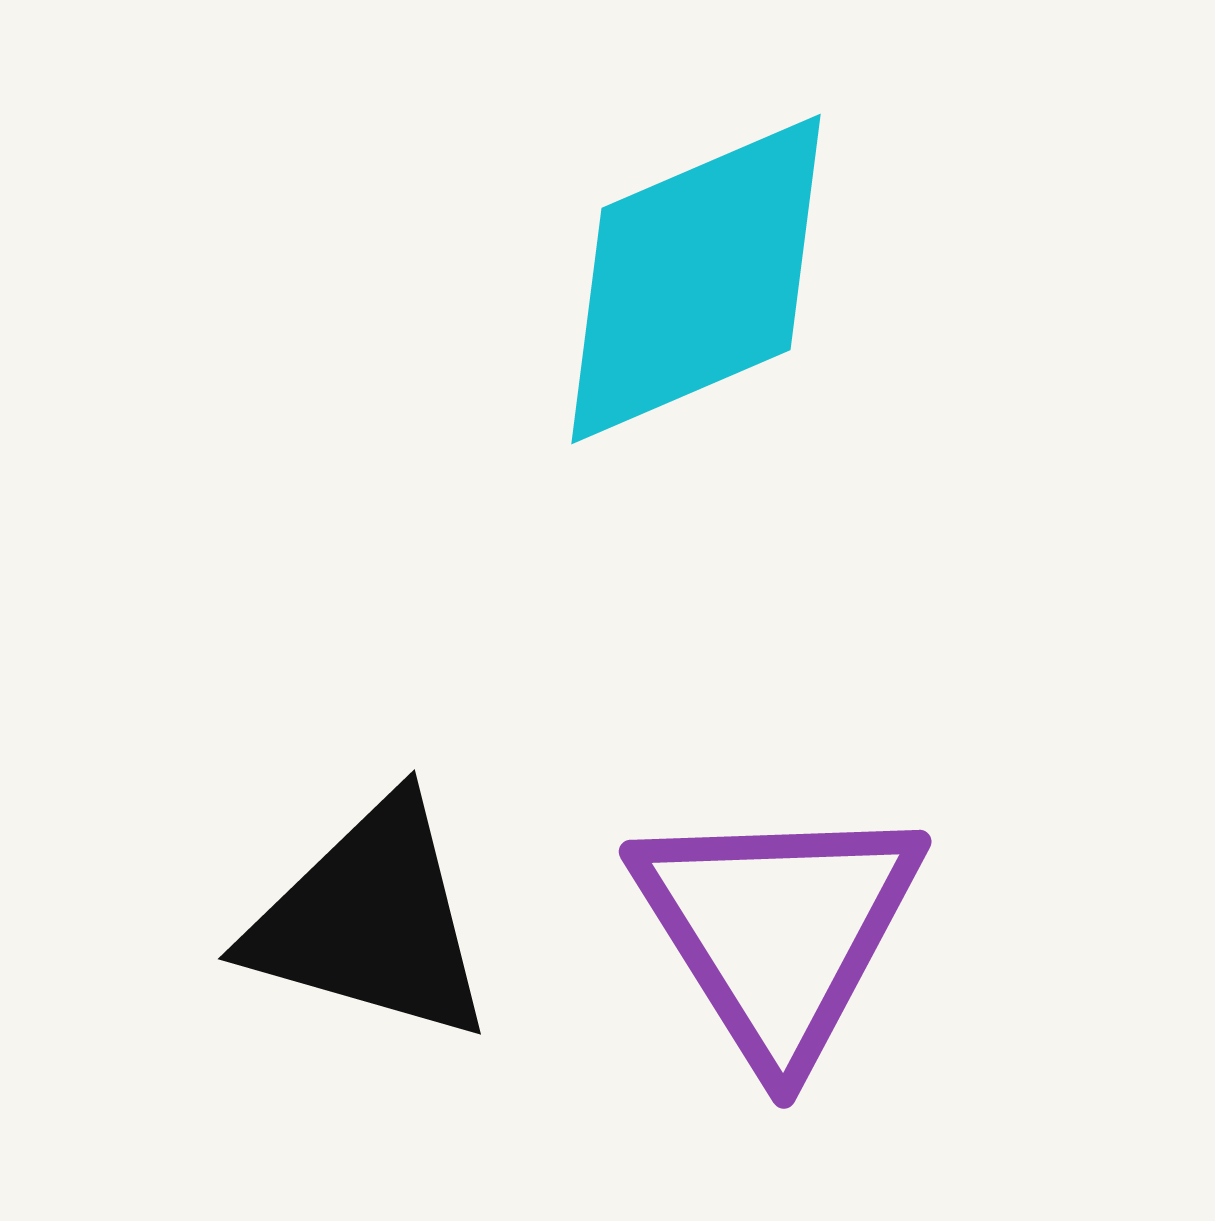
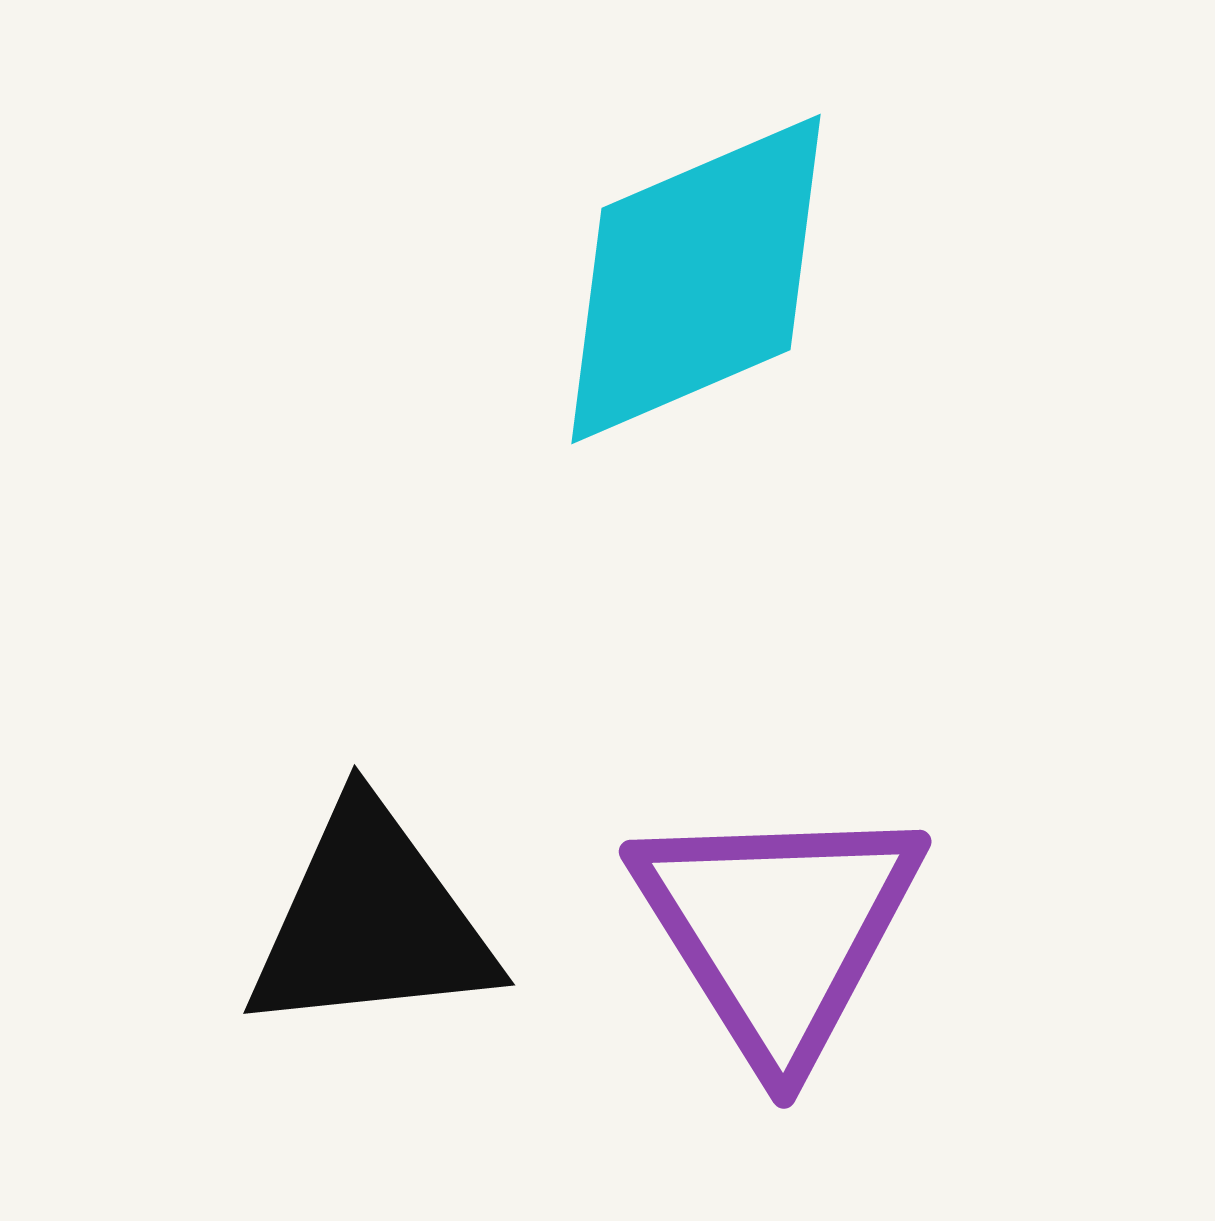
black triangle: rotated 22 degrees counterclockwise
